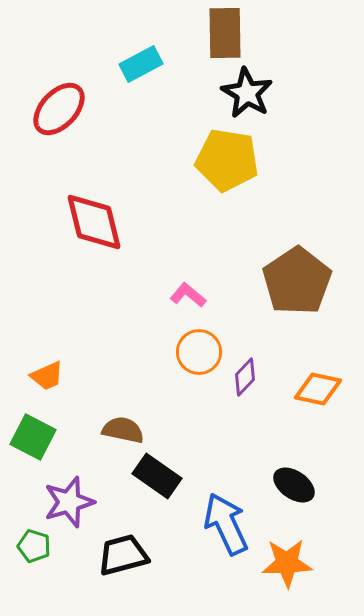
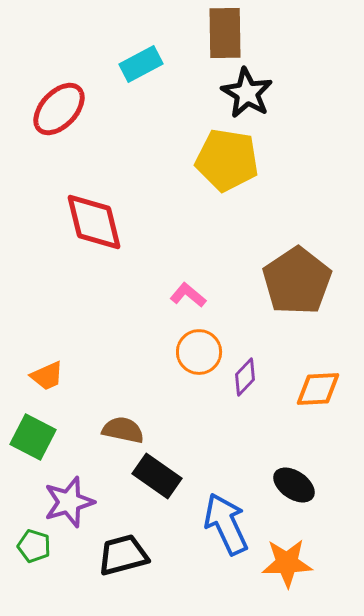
orange diamond: rotated 15 degrees counterclockwise
